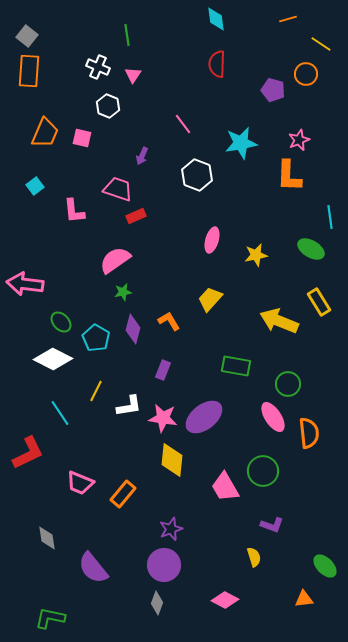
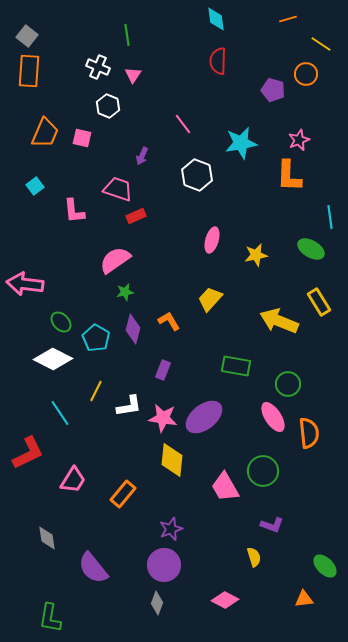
red semicircle at (217, 64): moved 1 px right, 3 px up
green star at (123, 292): moved 2 px right
pink trapezoid at (80, 483): moved 7 px left, 3 px up; rotated 80 degrees counterclockwise
green L-shape at (50, 618): rotated 92 degrees counterclockwise
